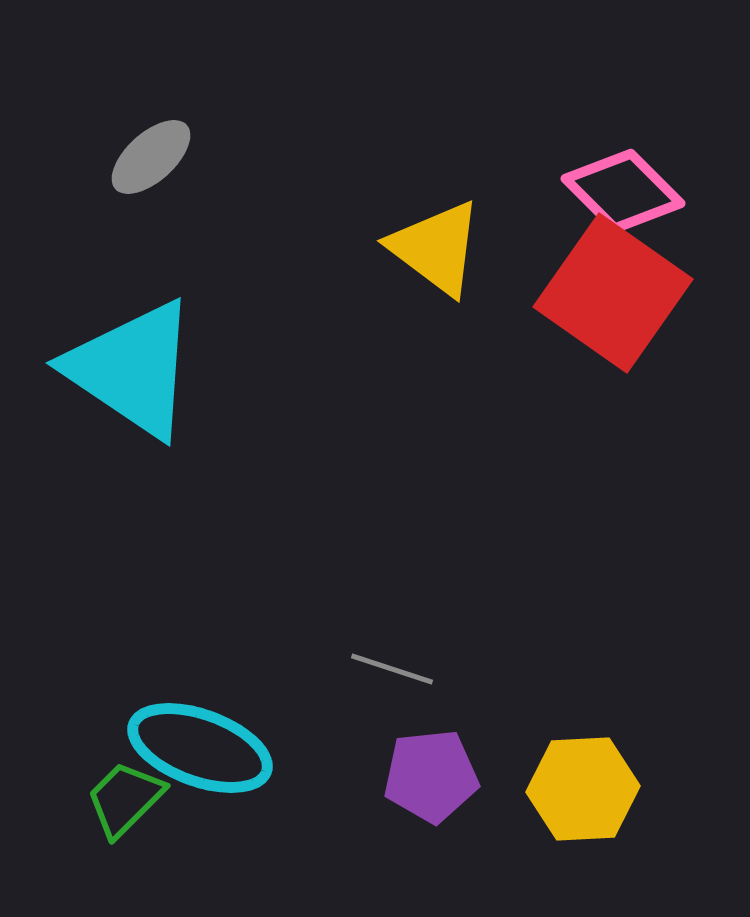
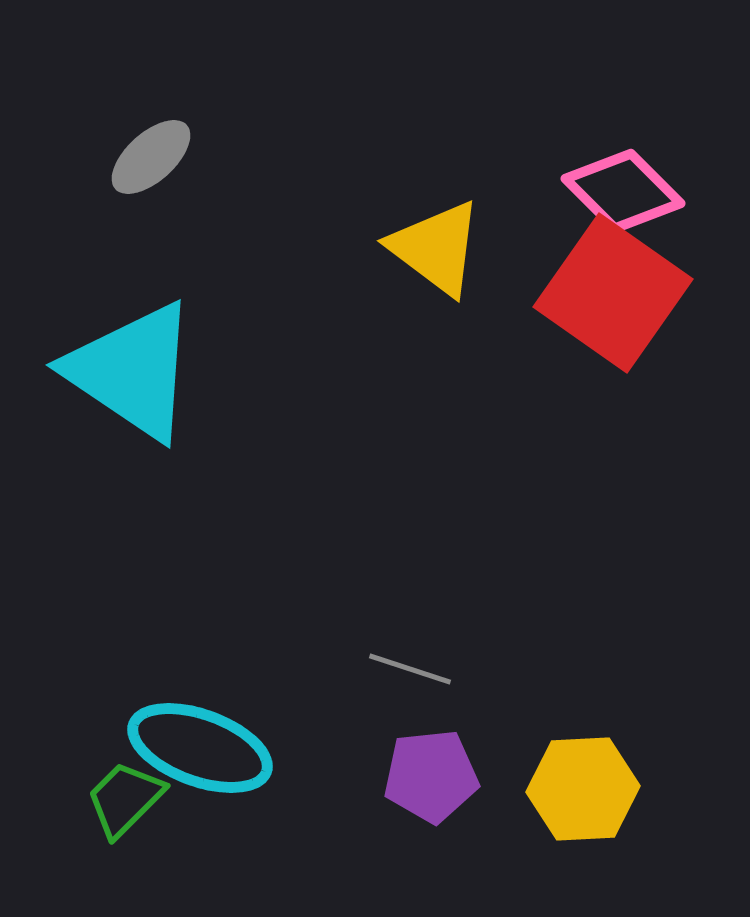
cyan triangle: moved 2 px down
gray line: moved 18 px right
